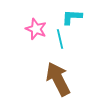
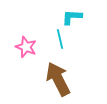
pink star: moved 10 px left, 18 px down
